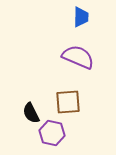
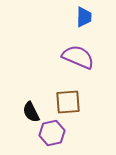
blue trapezoid: moved 3 px right
black semicircle: moved 1 px up
purple hexagon: rotated 25 degrees counterclockwise
